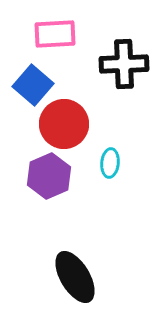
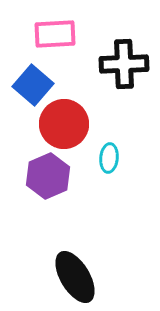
cyan ellipse: moved 1 px left, 5 px up
purple hexagon: moved 1 px left
